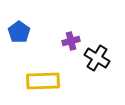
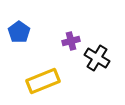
yellow rectangle: rotated 20 degrees counterclockwise
